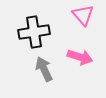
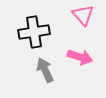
gray arrow: moved 1 px right, 1 px down
